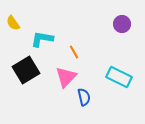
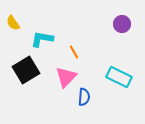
blue semicircle: rotated 18 degrees clockwise
